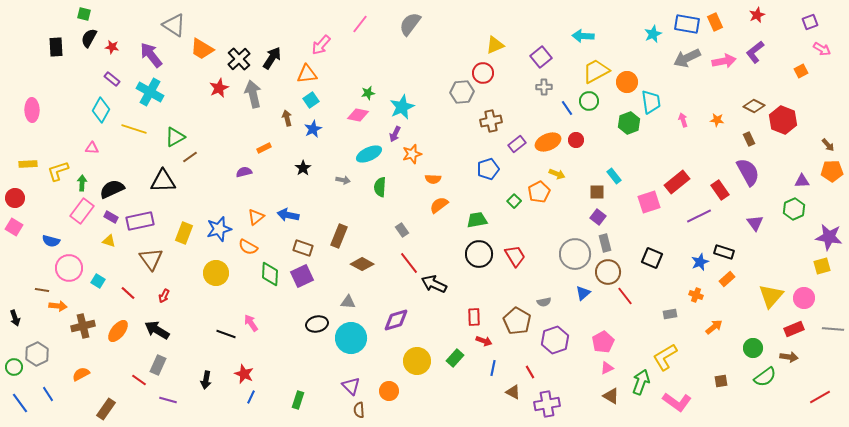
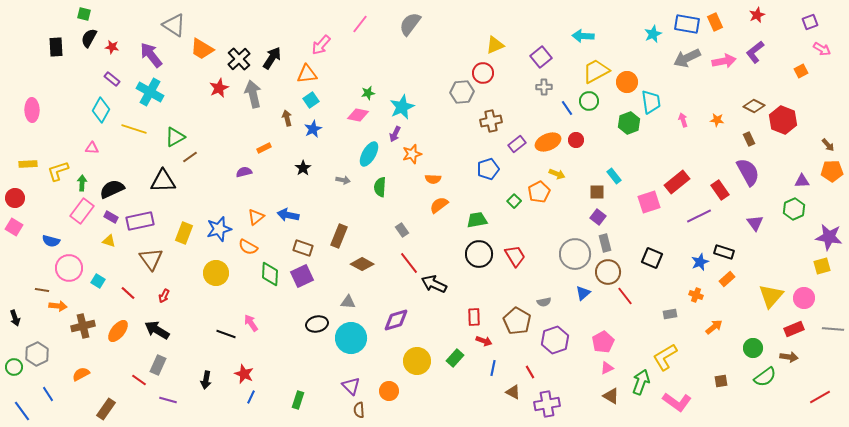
cyan ellipse at (369, 154): rotated 35 degrees counterclockwise
blue line at (20, 403): moved 2 px right, 8 px down
